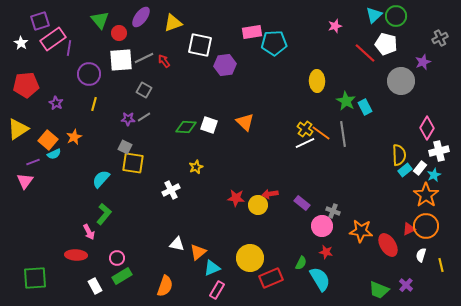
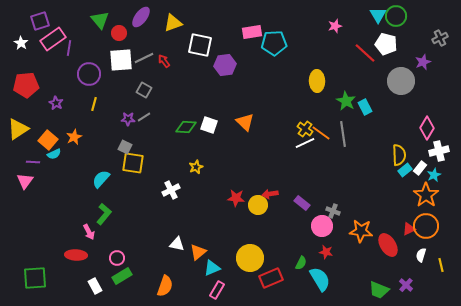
cyan triangle at (374, 15): moved 4 px right; rotated 18 degrees counterclockwise
purple line at (33, 162): rotated 24 degrees clockwise
